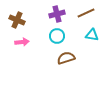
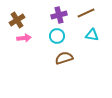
purple cross: moved 2 px right, 1 px down
brown cross: rotated 35 degrees clockwise
pink arrow: moved 2 px right, 4 px up
brown semicircle: moved 2 px left
